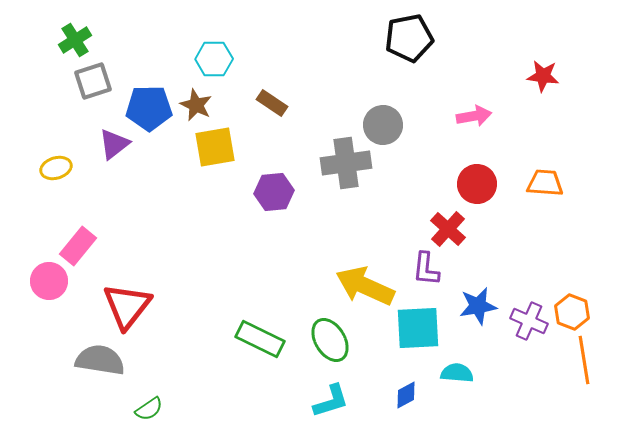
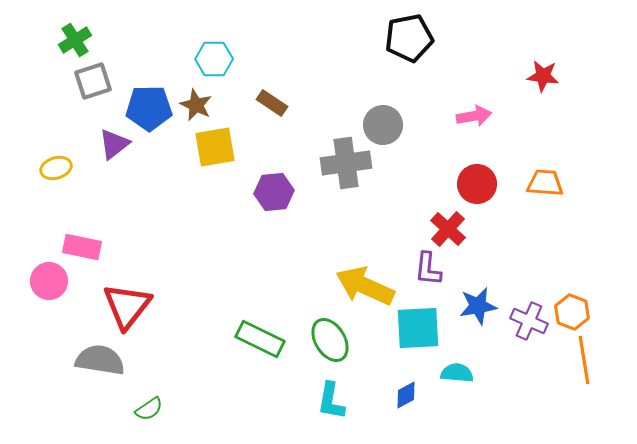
pink rectangle: moved 4 px right, 1 px down; rotated 63 degrees clockwise
purple L-shape: moved 2 px right
cyan L-shape: rotated 117 degrees clockwise
